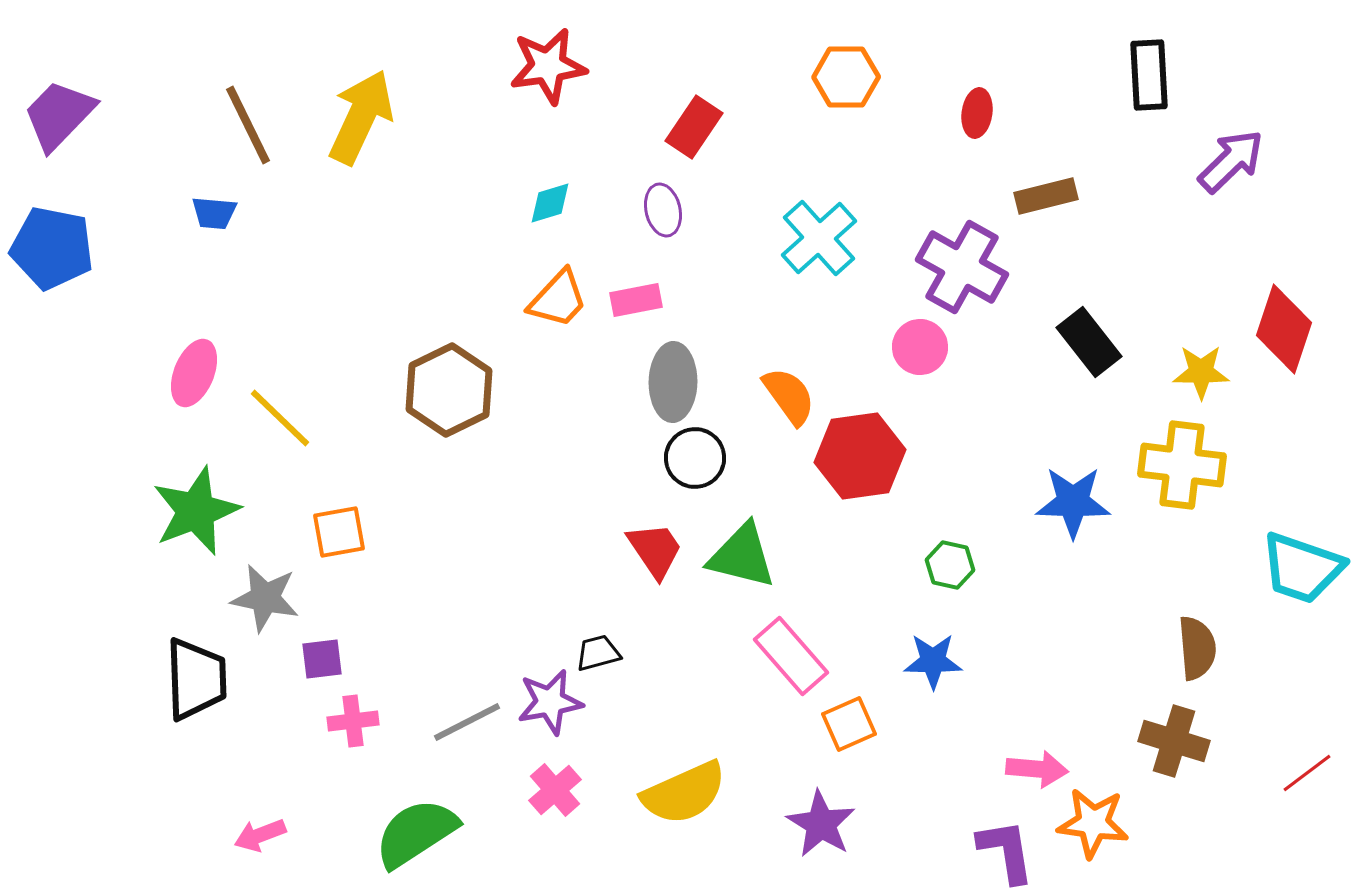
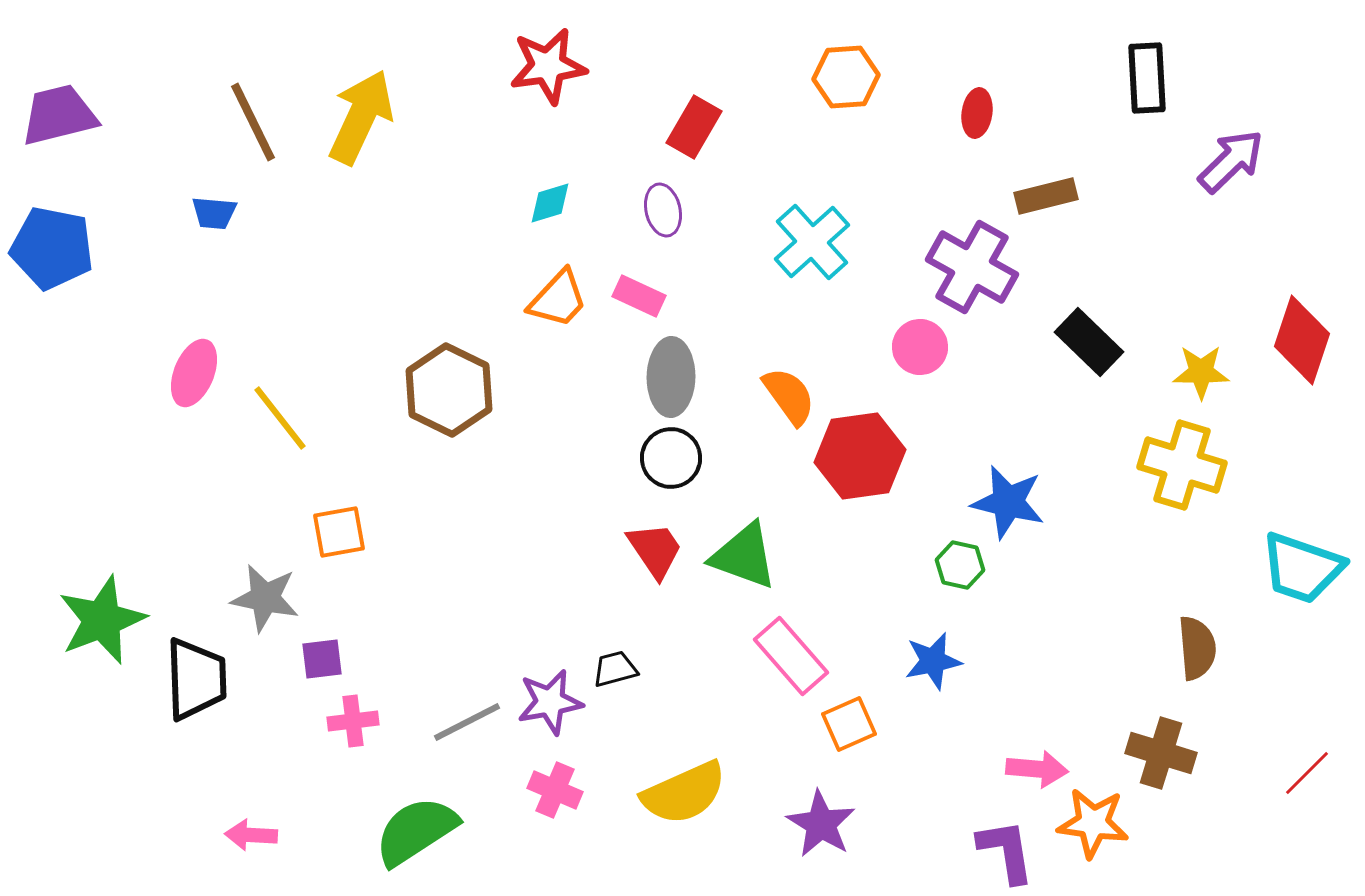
black rectangle at (1149, 75): moved 2 px left, 3 px down
orange hexagon at (846, 77): rotated 4 degrees counterclockwise
purple trapezoid at (59, 115): rotated 32 degrees clockwise
brown line at (248, 125): moved 5 px right, 3 px up
red rectangle at (694, 127): rotated 4 degrees counterclockwise
cyan cross at (819, 238): moved 7 px left, 4 px down
purple cross at (962, 267): moved 10 px right
pink rectangle at (636, 300): moved 3 px right, 4 px up; rotated 36 degrees clockwise
red diamond at (1284, 329): moved 18 px right, 11 px down
black rectangle at (1089, 342): rotated 8 degrees counterclockwise
gray ellipse at (673, 382): moved 2 px left, 5 px up
brown hexagon at (449, 390): rotated 8 degrees counterclockwise
yellow line at (280, 418): rotated 8 degrees clockwise
black circle at (695, 458): moved 24 px left
yellow cross at (1182, 465): rotated 10 degrees clockwise
blue star at (1073, 502): moved 65 px left; rotated 12 degrees clockwise
green star at (196, 511): moved 94 px left, 109 px down
green triangle at (742, 556): moved 2 px right; rotated 6 degrees clockwise
green hexagon at (950, 565): moved 10 px right
black trapezoid at (598, 653): moved 17 px right, 16 px down
blue star at (933, 661): rotated 12 degrees counterclockwise
brown cross at (1174, 741): moved 13 px left, 12 px down
red line at (1307, 773): rotated 8 degrees counterclockwise
pink cross at (555, 790): rotated 26 degrees counterclockwise
green semicircle at (416, 833): moved 2 px up
pink arrow at (260, 835): moved 9 px left; rotated 24 degrees clockwise
